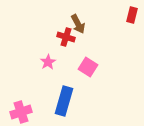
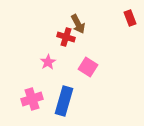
red rectangle: moved 2 px left, 3 px down; rotated 35 degrees counterclockwise
pink cross: moved 11 px right, 13 px up
